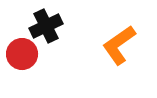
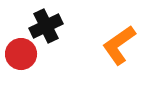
red circle: moved 1 px left
